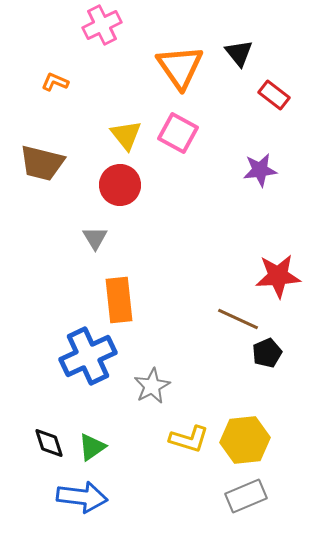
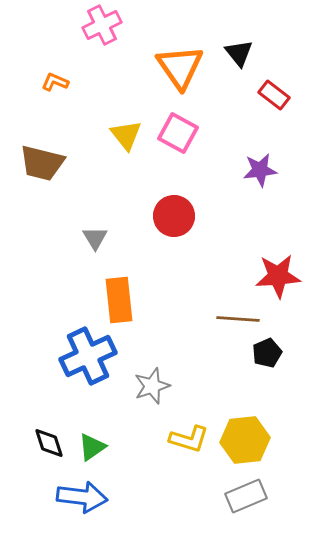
red circle: moved 54 px right, 31 px down
brown line: rotated 21 degrees counterclockwise
gray star: rotated 9 degrees clockwise
